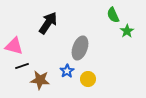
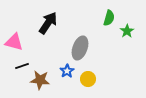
green semicircle: moved 4 px left, 3 px down; rotated 140 degrees counterclockwise
pink triangle: moved 4 px up
